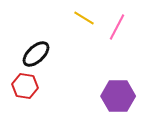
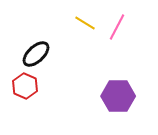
yellow line: moved 1 px right, 5 px down
red hexagon: rotated 15 degrees clockwise
